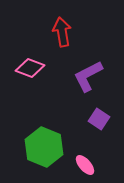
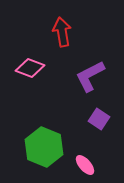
purple L-shape: moved 2 px right
